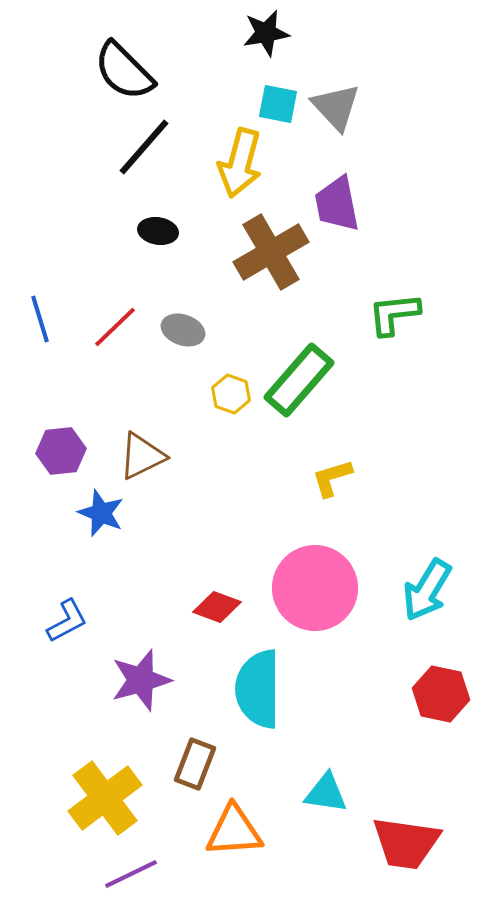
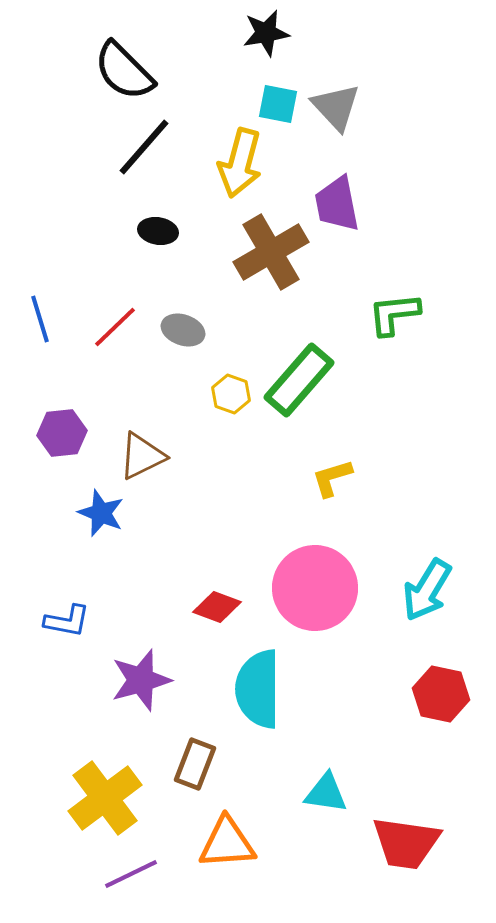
purple hexagon: moved 1 px right, 18 px up
blue L-shape: rotated 39 degrees clockwise
orange triangle: moved 7 px left, 12 px down
